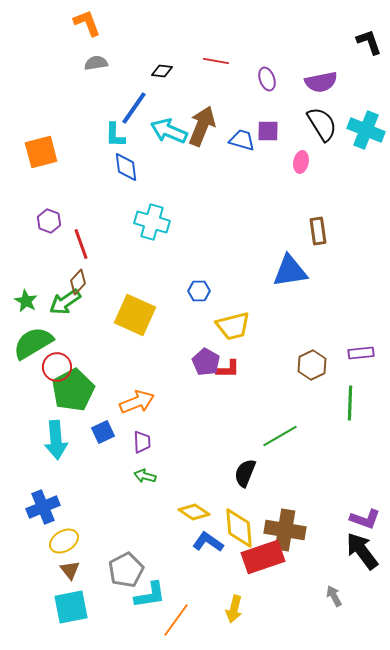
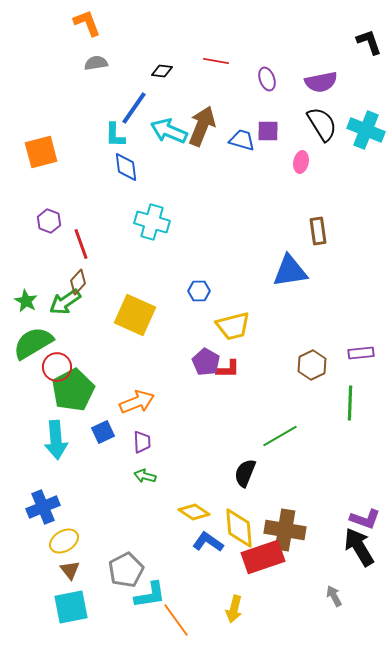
black arrow at (362, 551): moved 3 px left, 4 px up; rotated 6 degrees clockwise
orange line at (176, 620): rotated 72 degrees counterclockwise
